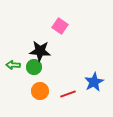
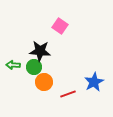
orange circle: moved 4 px right, 9 px up
